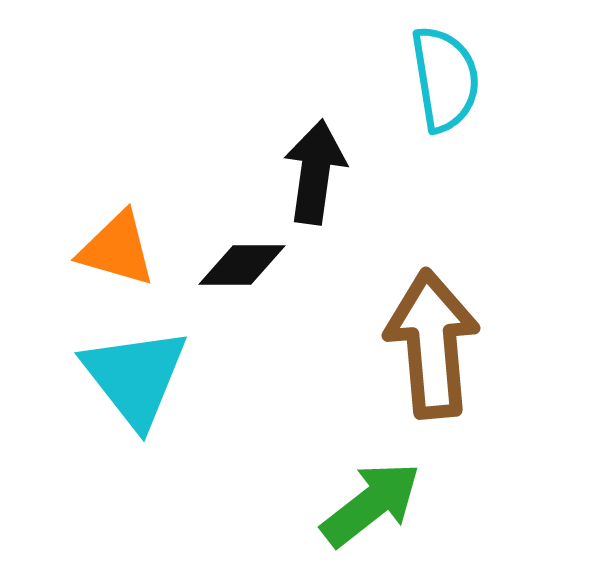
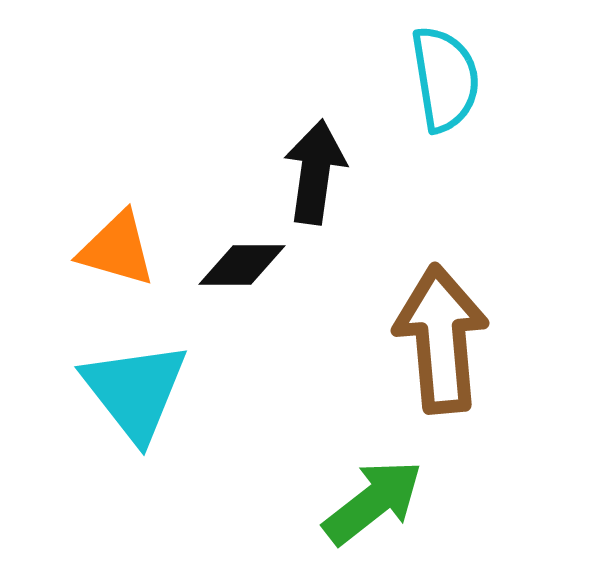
brown arrow: moved 9 px right, 5 px up
cyan triangle: moved 14 px down
green arrow: moved 2 px right, 2 px up
